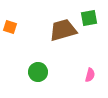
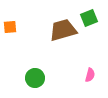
green square: rotated 12 degrees counterclockwise
orange square: rotated 24 degrees counterclockwise
green circle: moved 3 px left, 6 px down
